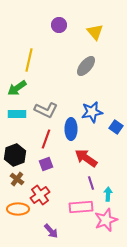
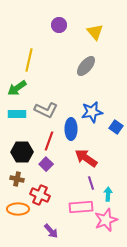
red line: moved 3 px right, 2 px down
black hexagon: moved 7 px right, 3 px up; rotated 20 degrees clockwise
purple square: rotated 24 degrees counterclockwise
brown cross: rotated 24 degrees counterclockwise
red cross: rotated 30 degrees counterclockwise
